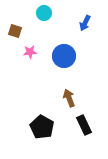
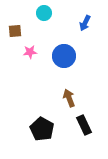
brown square: rotated 24 degrees counterclockwise
black pentagon: moved 2 px down
